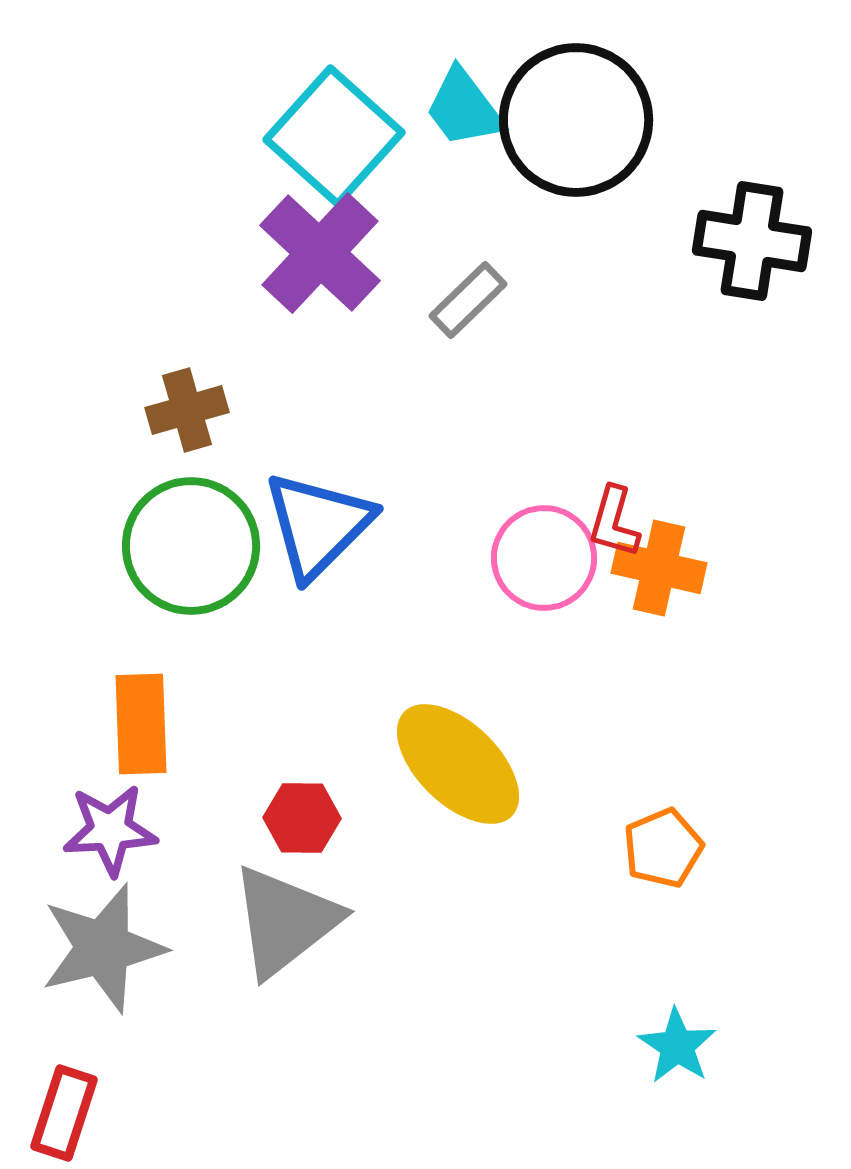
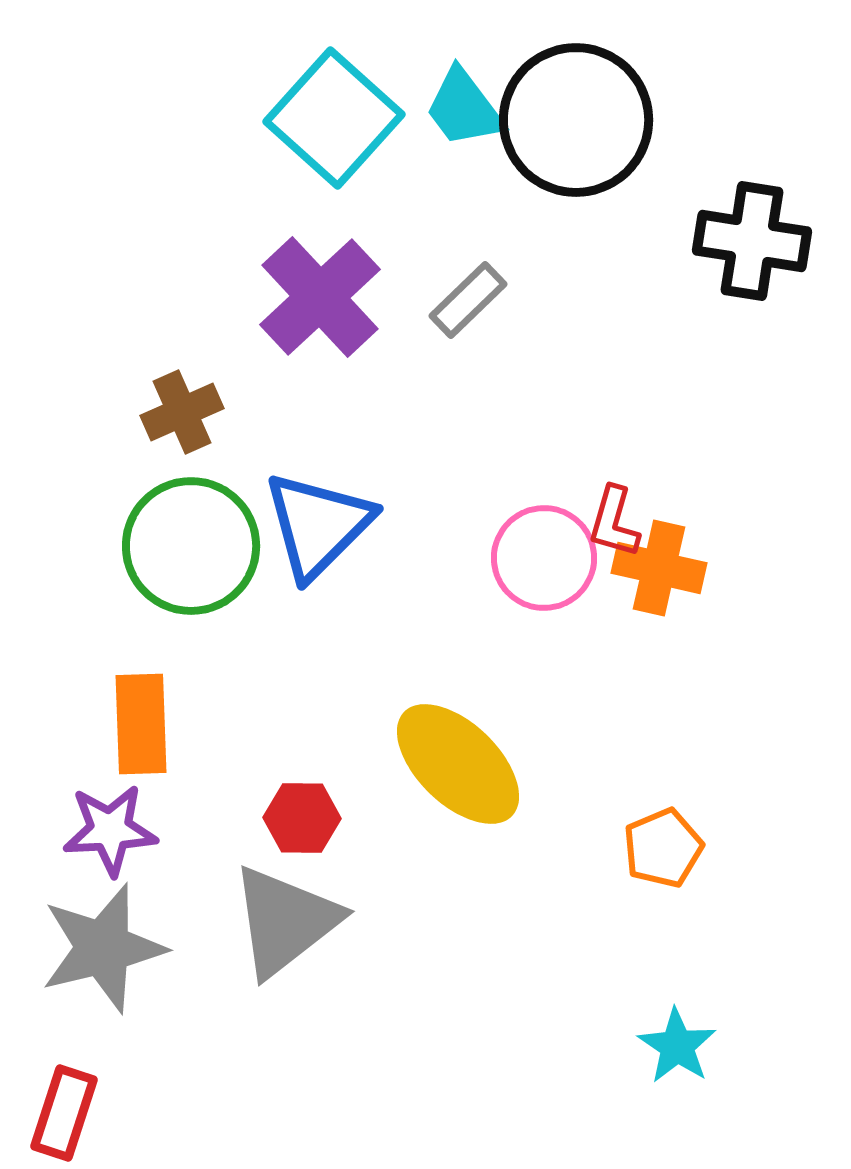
cyan square: moved 18 px up
purple cross: moved 44 px down; rotated 4 degrees clockwise
brown cross: moved 5 px left, 2 px down; rotated 8 degrees counterclockwise
